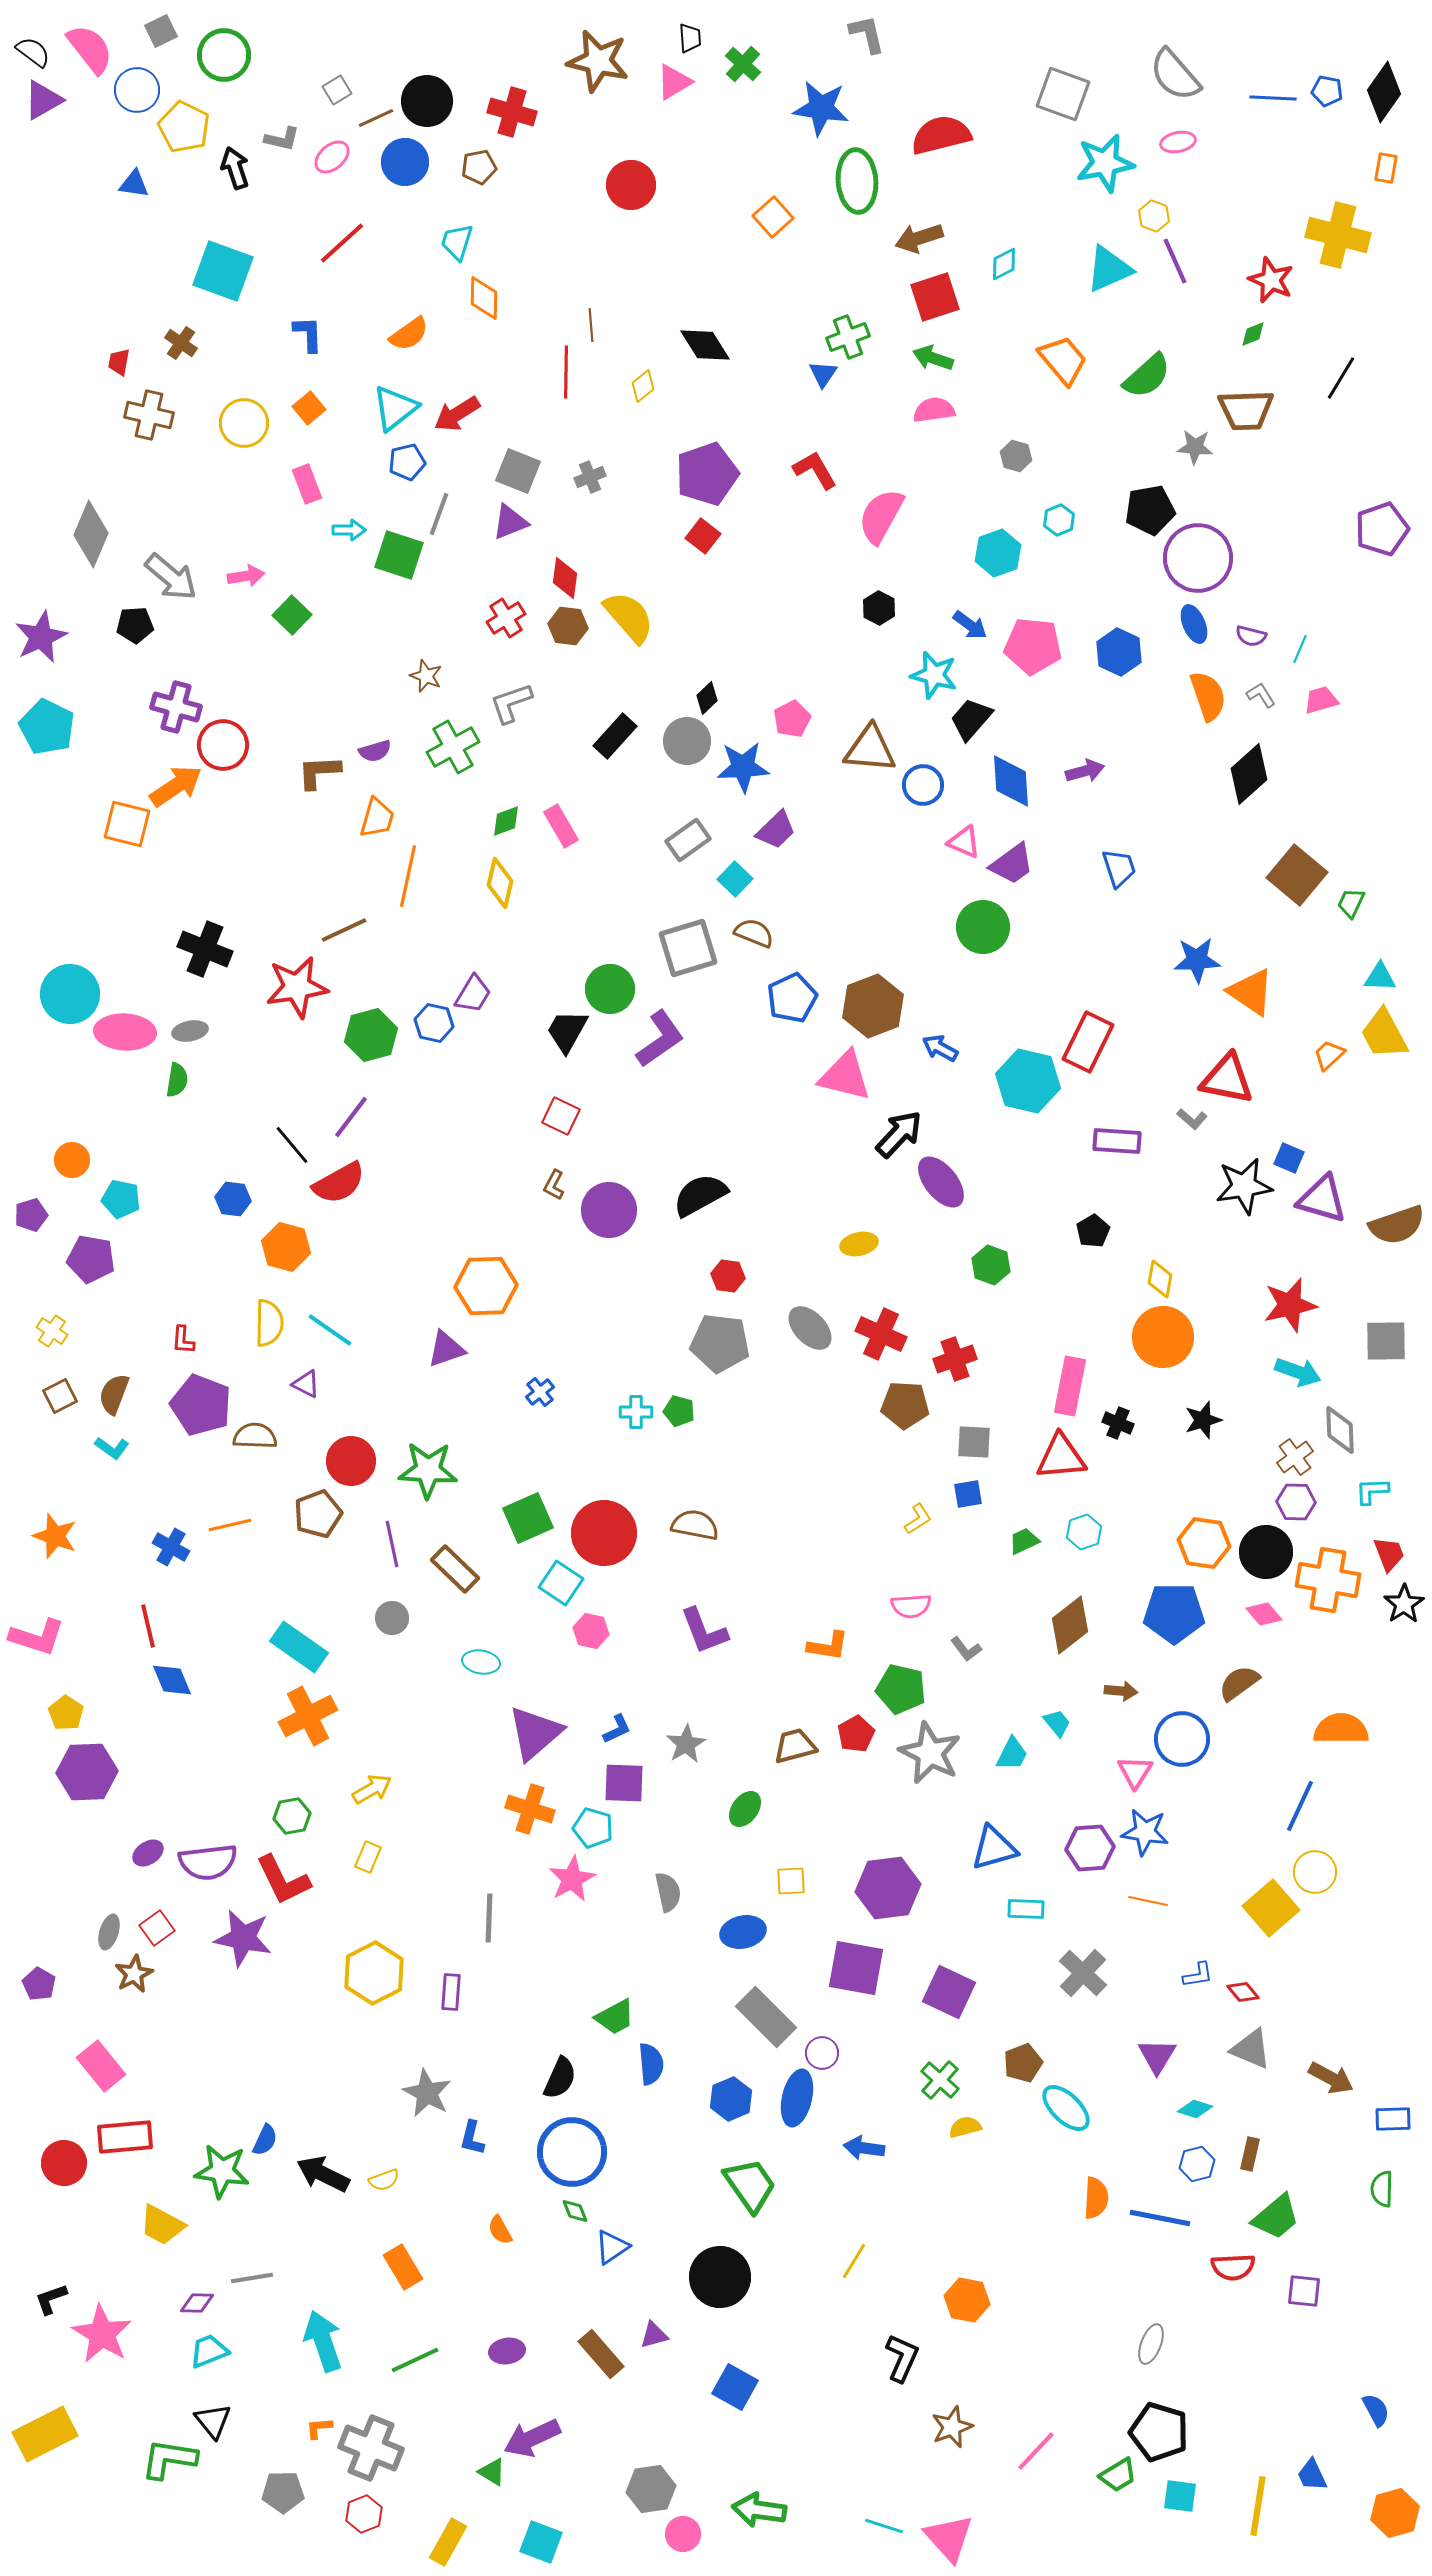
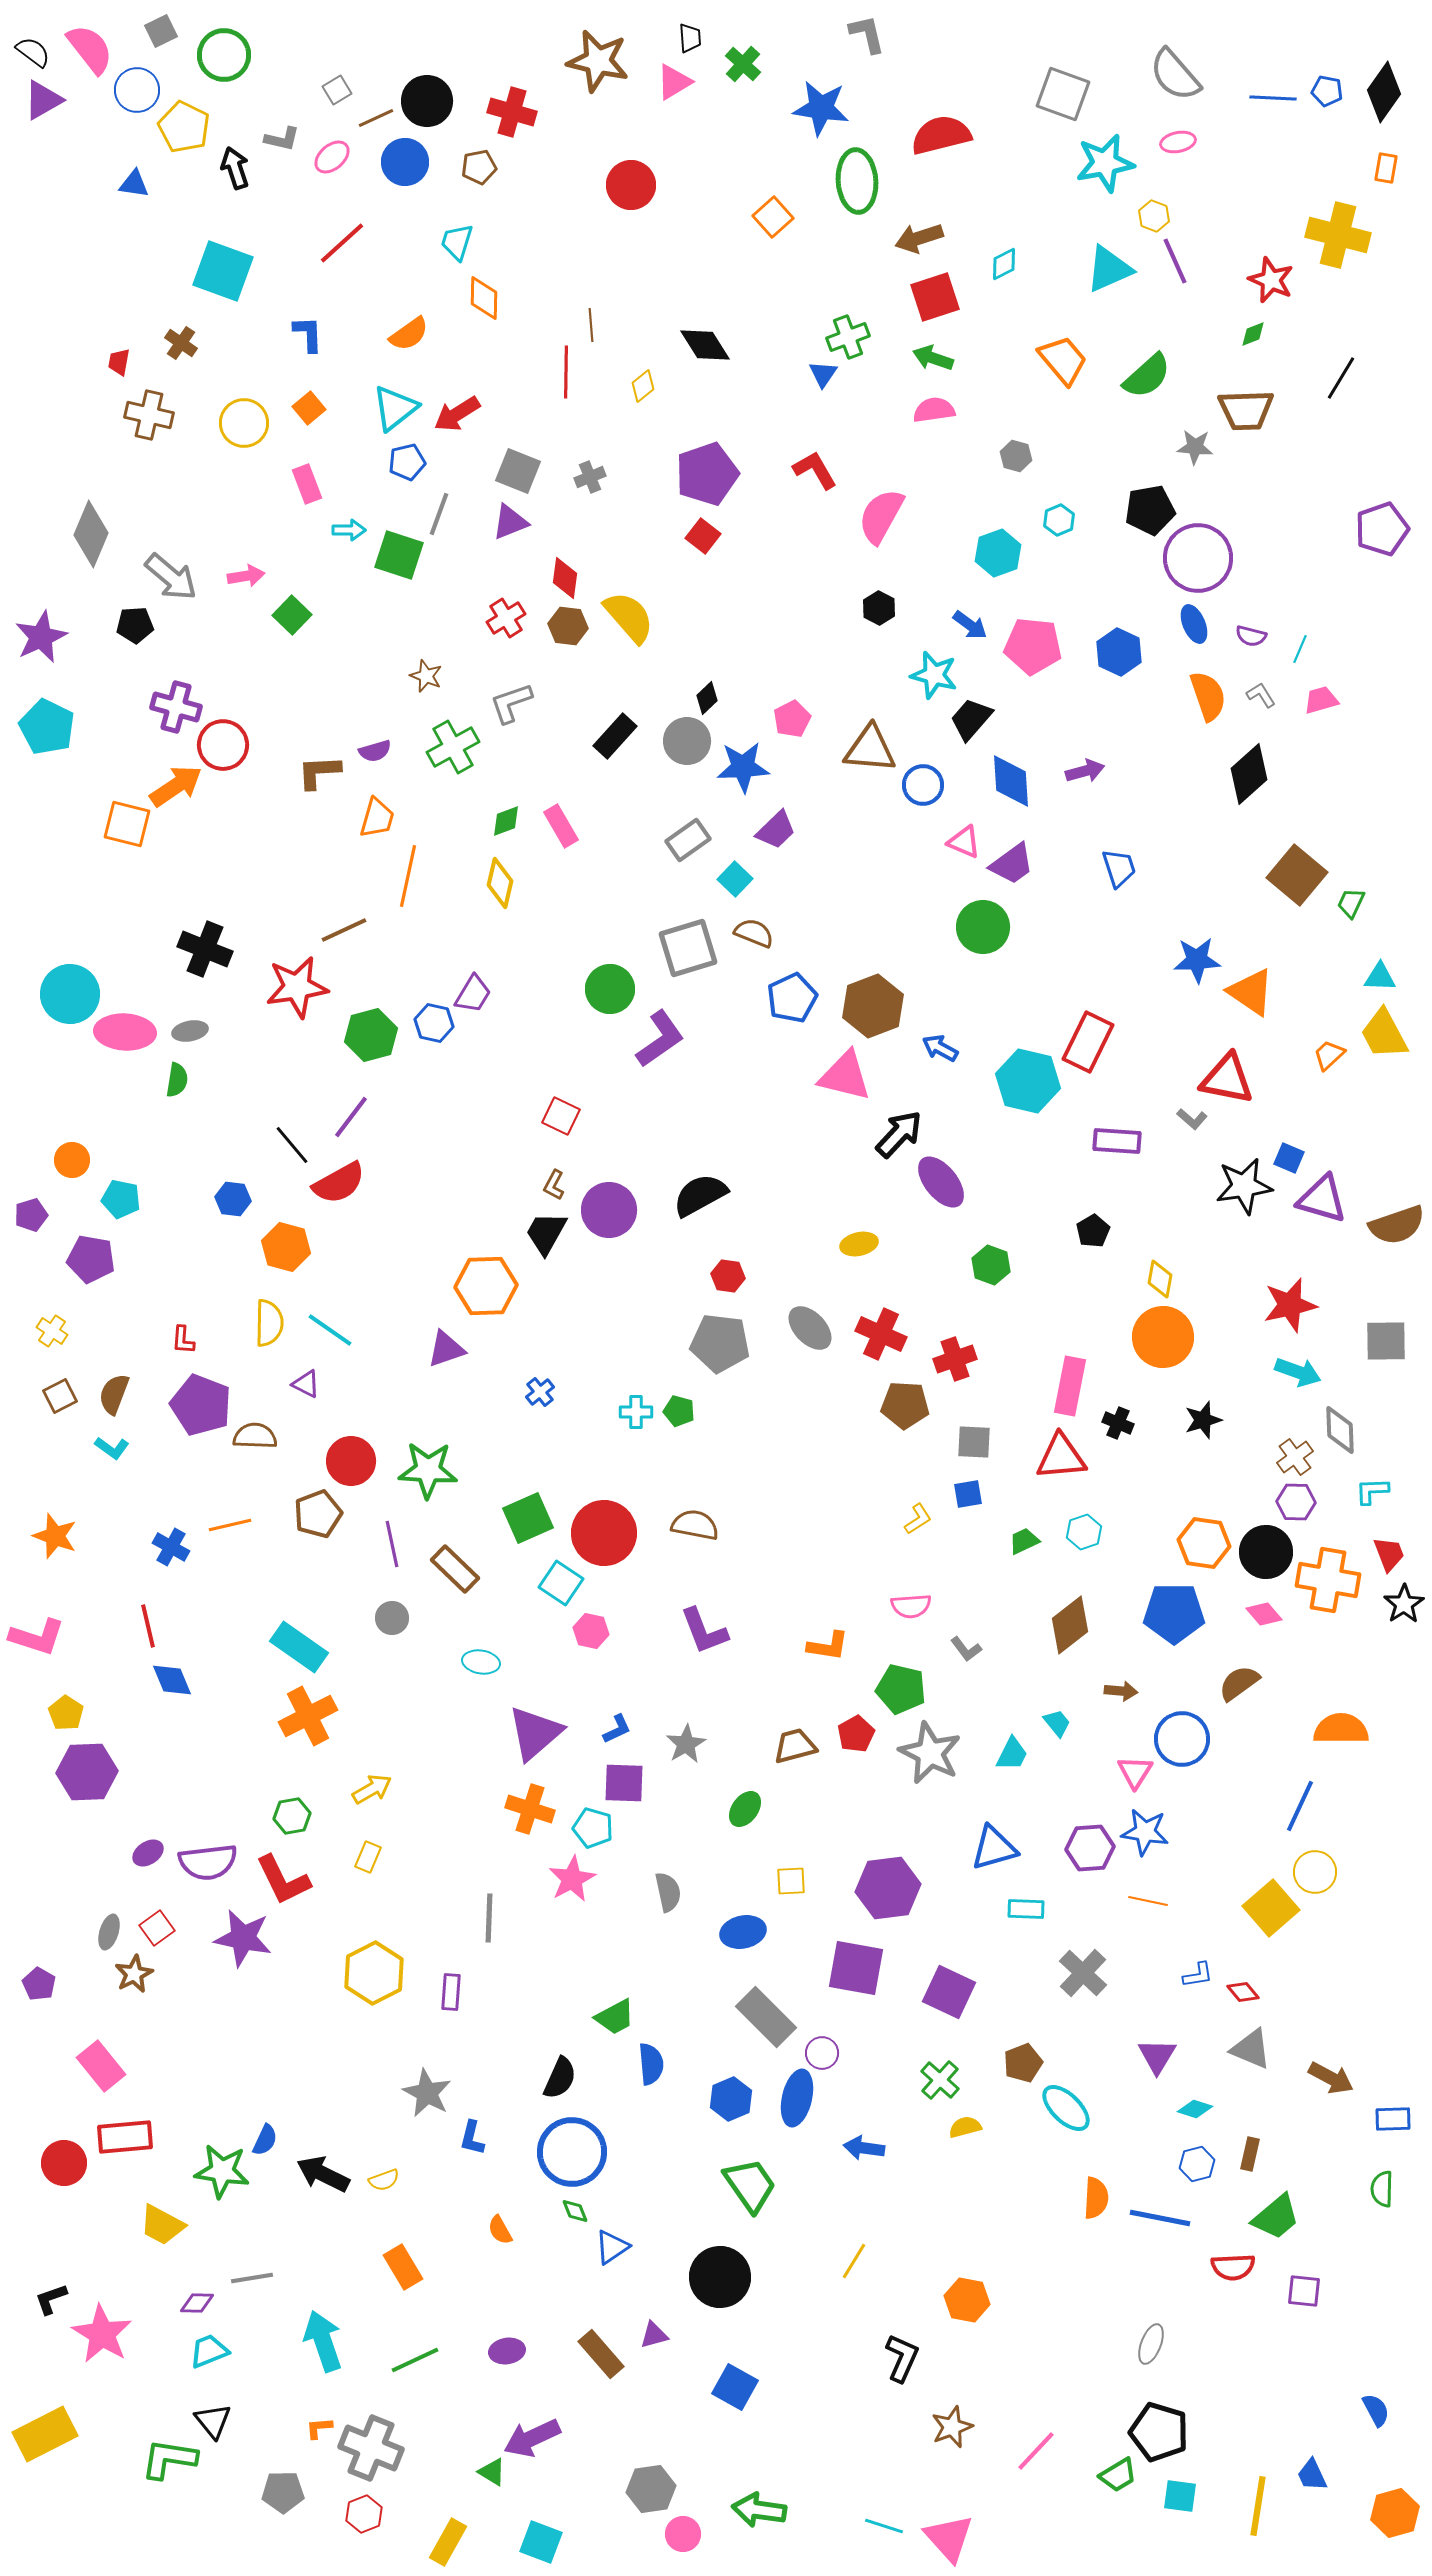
black trapezoid at (567, 1031): moved 21 px left, 202 px down
